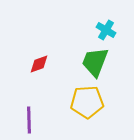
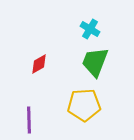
cyan cross: moved 16 px left, 1 px up
red diamond: rotated 10 degrees counterclockwise
yellow pentagon: moved 3 px left, 3 px down
